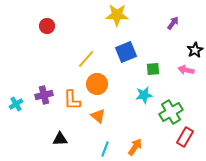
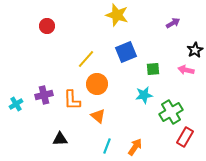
yellow star: rotated 15 degrees clockwise
purple arrow: rotated 24 degrees clockwise
cyan line: moved 2 px right, 3 px up
